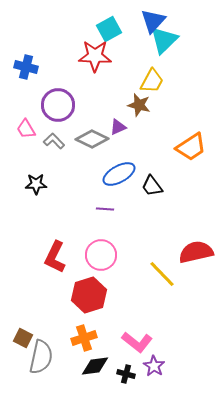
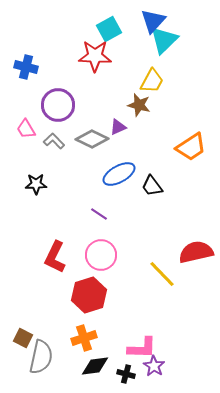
purple line: moved 6 px left, 5 px down; rotated 30 degrees clockwise
pink L-shape: moved 5 px right, 6 px down; rotated 36 degrees counterclockwise
